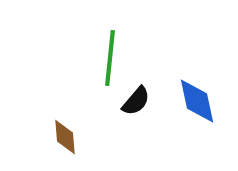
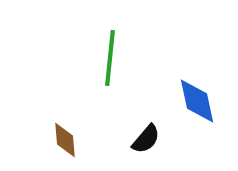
black semicircle: moved 10 px right, 38 px down
brown diamond: moved 3 px down
